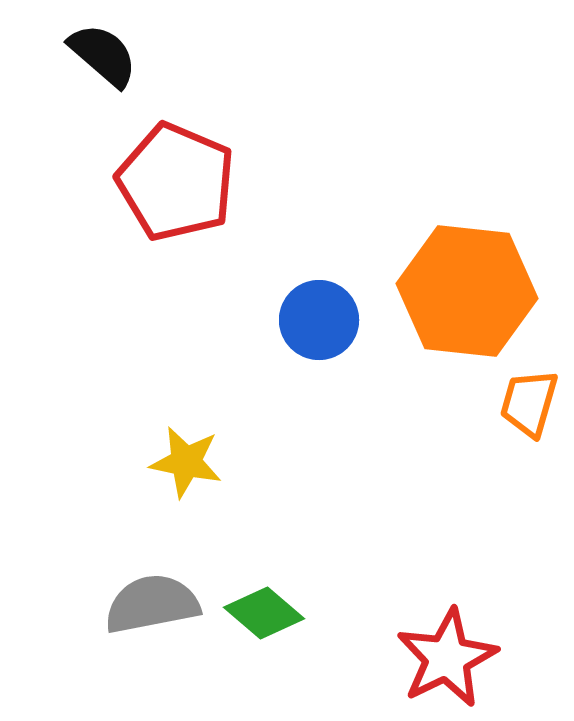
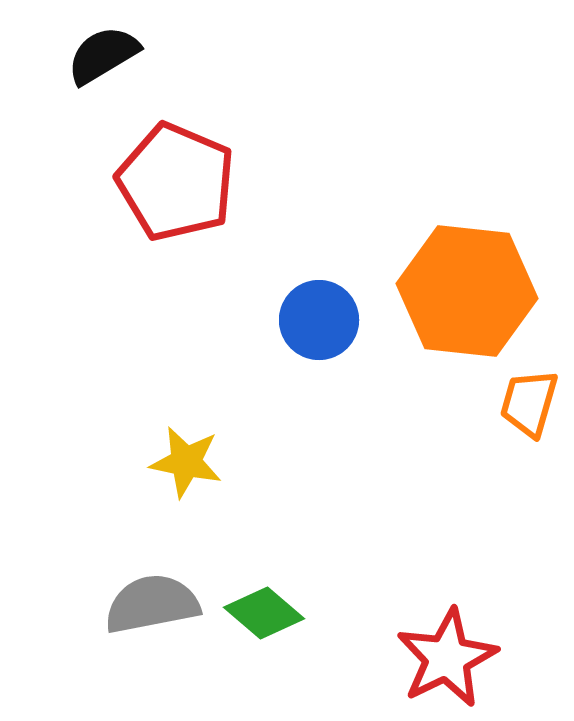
black semicircle: rotated 72 degrees counterclockwise
